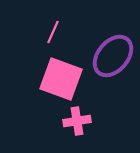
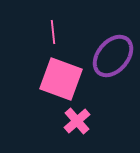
pink line: rotated 30 degrees counterclockwise
pink cross: rotated 32 degrees counterclockwise
